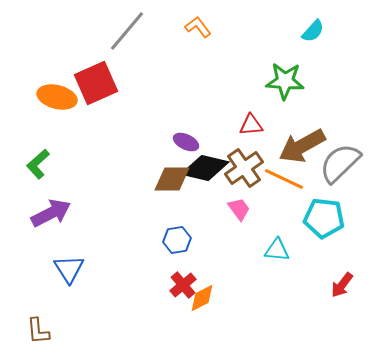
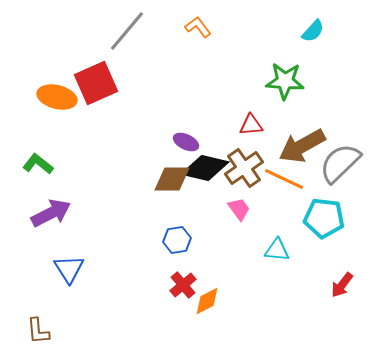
green L-shape: rotated 80 degrees clockwise
orange diamond: moved 5 px right, 3 px down
